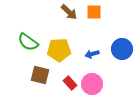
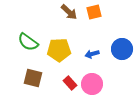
orange square: rotated 14 degrees counterclockwise
brown square: moved 7 px left, 3 px down
